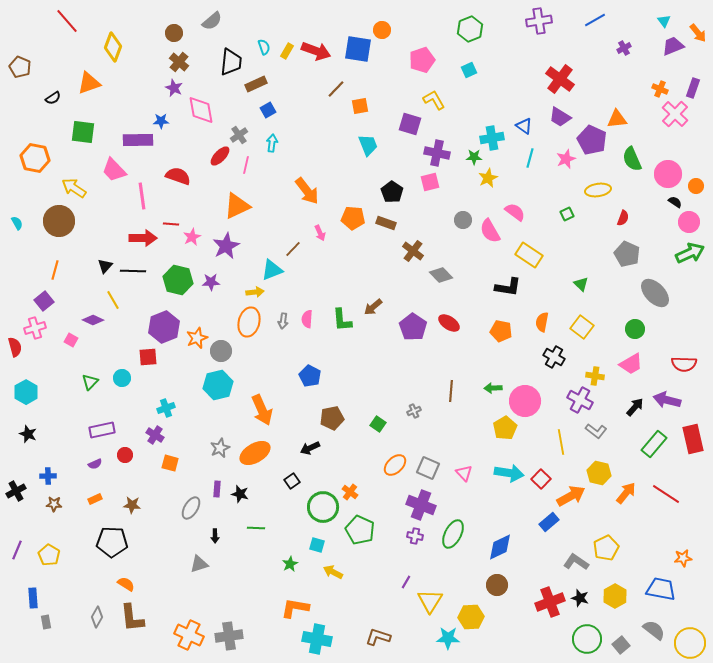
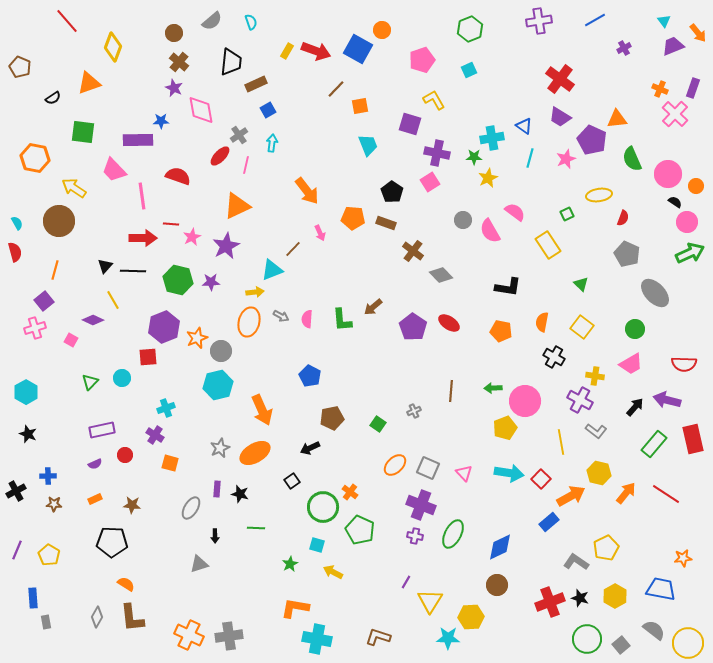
cyan semicircle at (264, 47): moved 13 px left, 25 px up
blue square at (358, 49): rotated 20 degrees clockwise
pink square at (430, 182): rotated 18 degrees counterclockwise
yellow ellipse at (598, 190): moved 1 px right, 5 px down
pink circle at (689, 222): moved 2 px left
yellow rectangle at (529, 255): moved 19 px right, 10 px up; rotated 24 degrees clockwise
gray arrow at (283, 321): moved 2 px left, 5 px up; rotated 70 degrees counterclockwise
red semicircle at (15, 347): moved 95 px up
yellow pentagon at (505, 428): rotated 10 degrees clockwise
yellow circle at (690, 643): moved 2 px left
